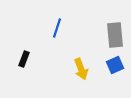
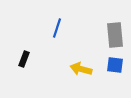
blue square: rotated 30 degrees clockwise
yellow arrow: rotated 125 degrees clockwise
